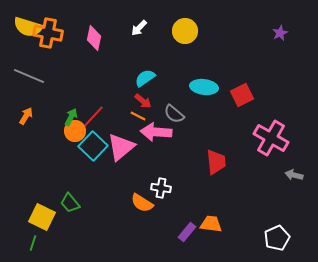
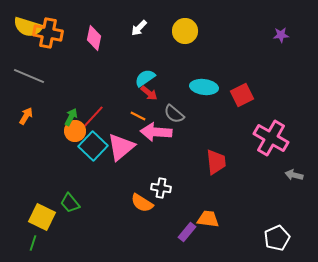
purple star: moved 1 px right, 2 px down; rotated 21 degrees clockwise
red arrow: moved 6 px right, 8 px up
orange trapezoid: moved 3 px left, 5 px up
